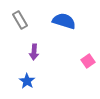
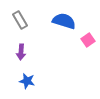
purple arrow: moved 13 px left
pink square: moved 21 px up
blue star: rotated 21 degrees counterclockwise
